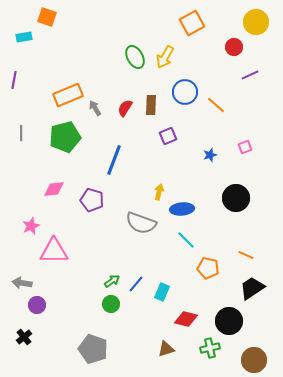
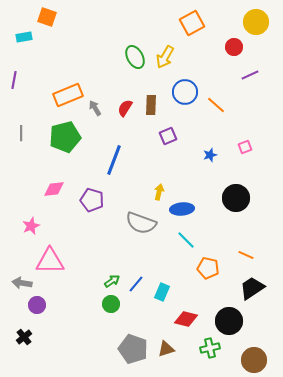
pink triangle at (54, 251): moved 4 px left, 10 px down
gray pentagon at (93, 349): moved 40 px right
